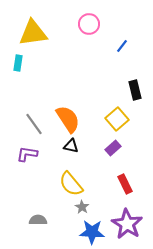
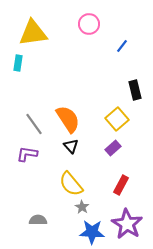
black triangle: rotated 35 degrees clockwise
red rectangle: moved 4 px left, 1 px down; rotated 54 degrees clockwise
